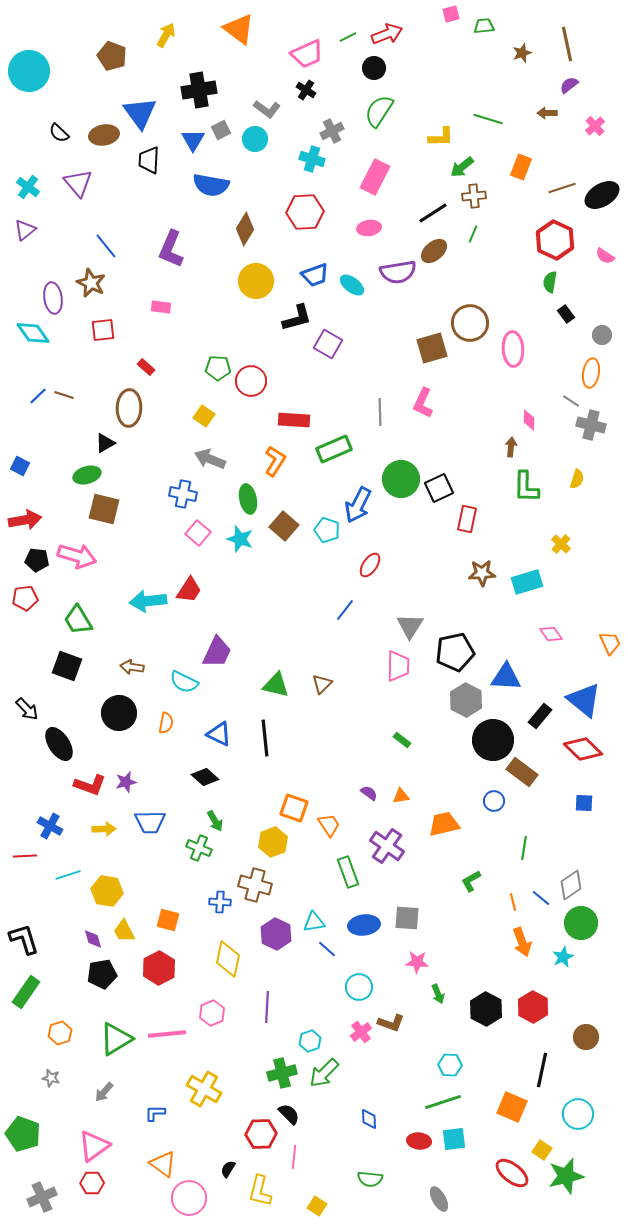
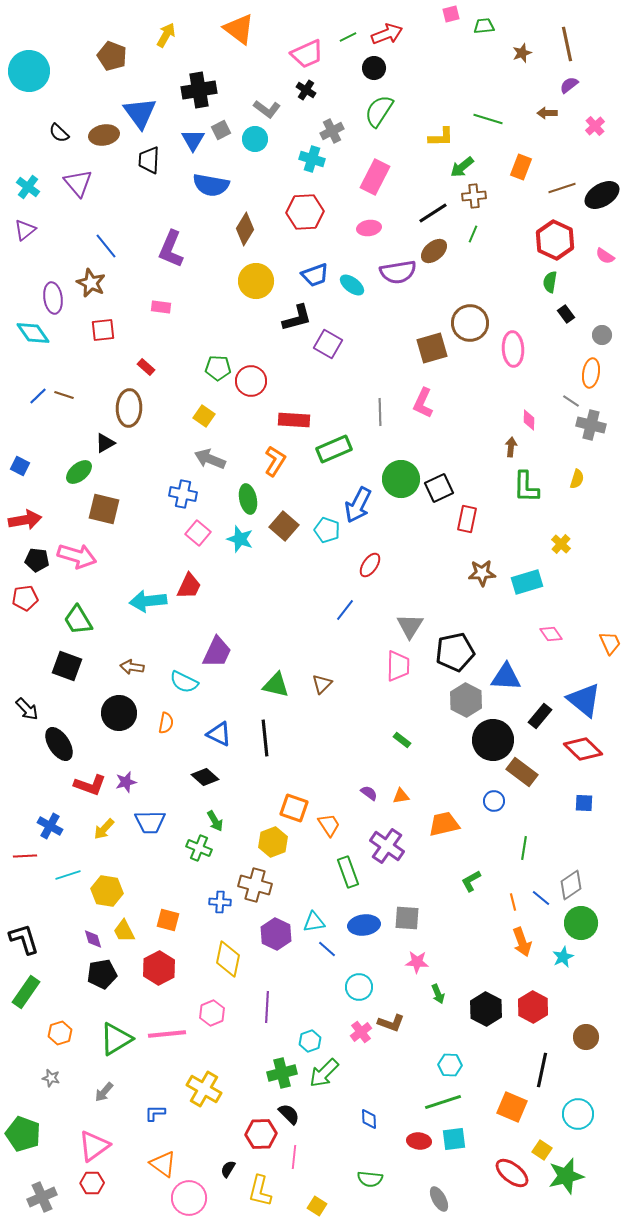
green ellipse at (87, 475): moved 8 px left, 3 px up; rotated 24 degrees counterclockwise
red trapezoid at (189, 590): moved 4 px up; rotated 8 degrees counterclockwise
yellow arrow at (104, 829): rotated 135 degrees clockwise
